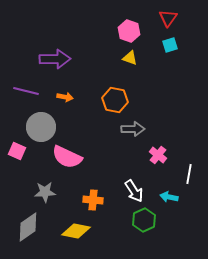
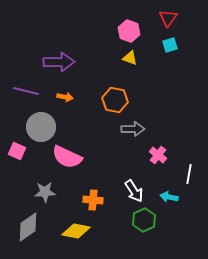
purple arrow: moved 4 px right, 3 px down
